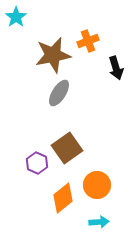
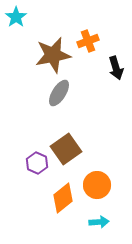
brown square: moved 1 px left, 1 px down
